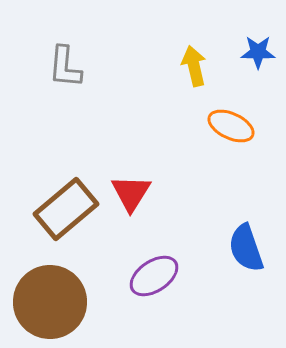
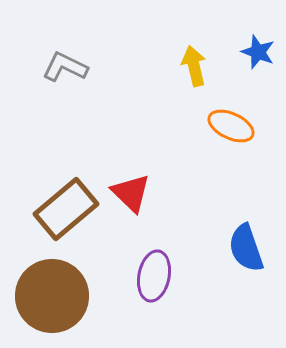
blue star: rotated 20 degrees clockwise
gray L-shape: rotated 111 degrees clockwise
red triangle: rotated 18 degrees counterclockwise
purple ellipse: rotated 45 degrees counterclockwise
brown circle: moved 2 px right, 6 px up
